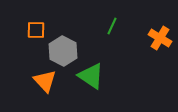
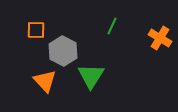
green triangle: rotated 28 degrees clockwise
